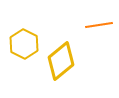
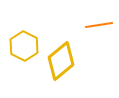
yellow hexagon: moved 2 px down
